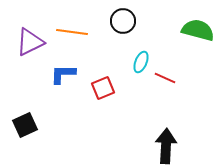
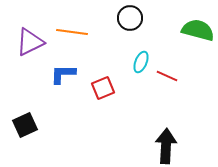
black circle: moved 7 px right, 3 px up
red line: moved 2 px right, 2 px up
